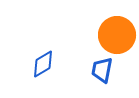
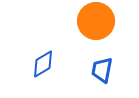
orange circle: moved 21 px left, 14 px up
